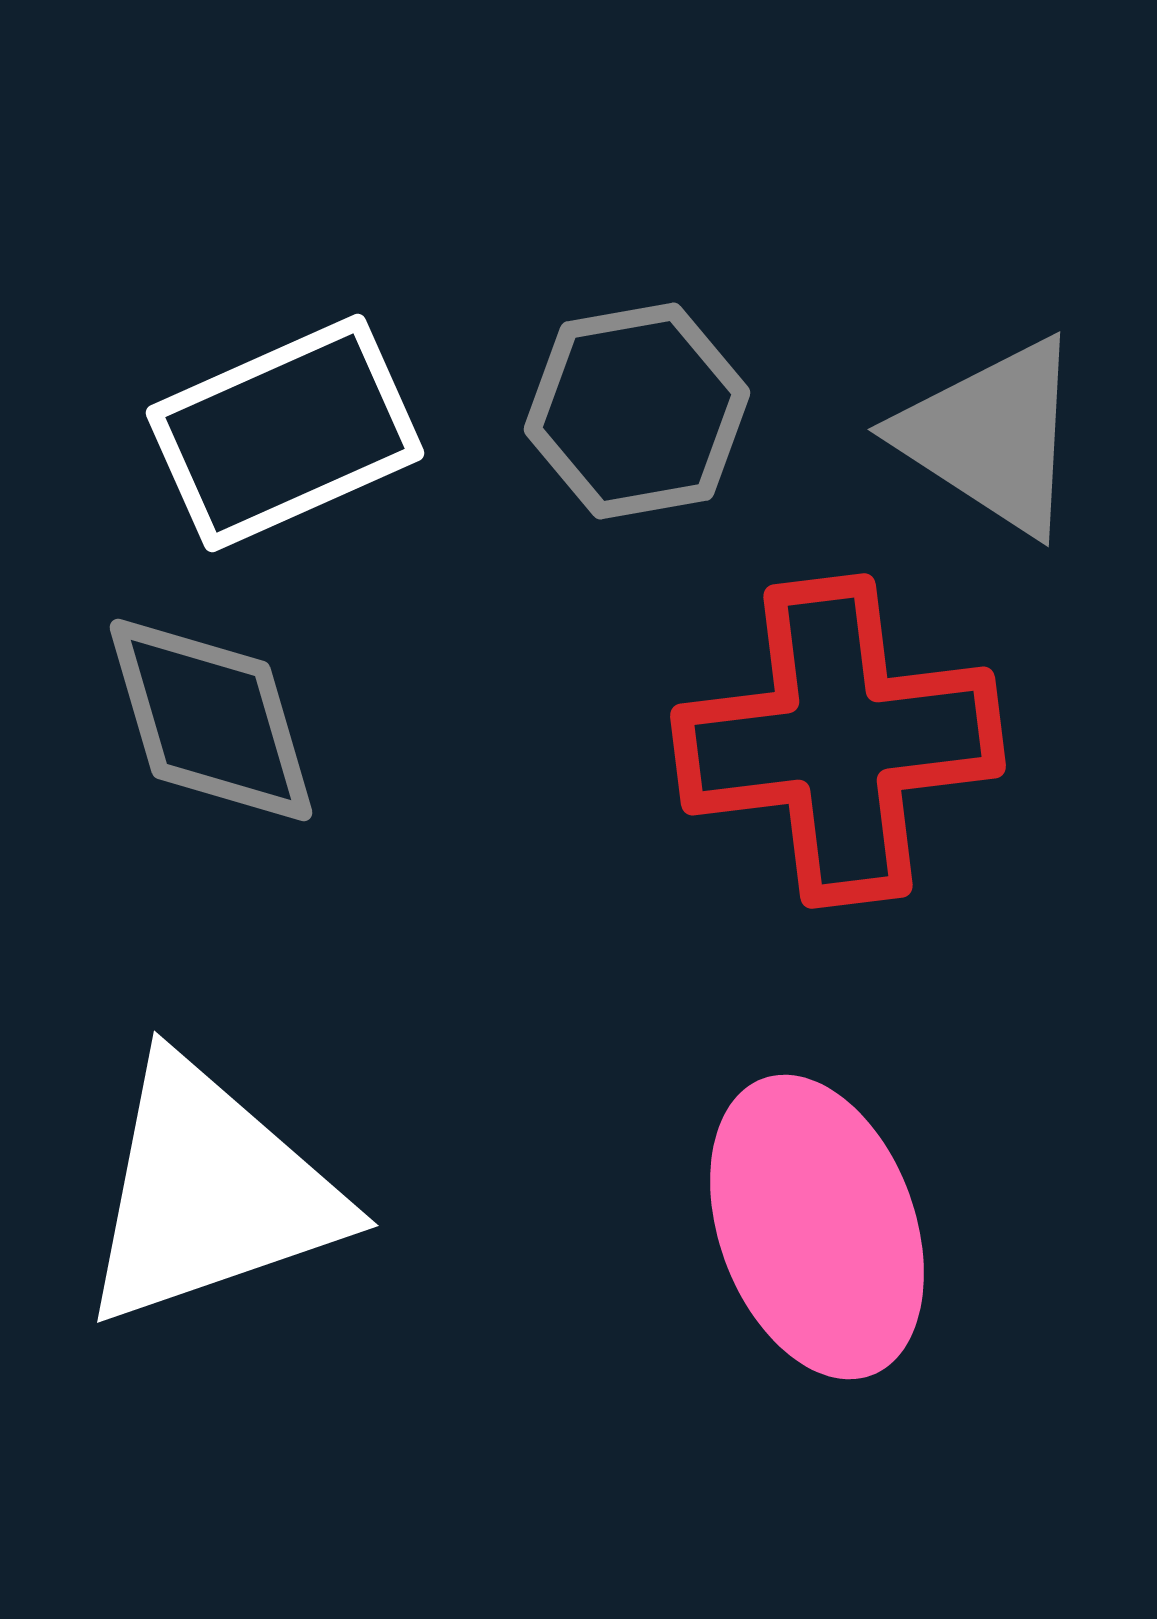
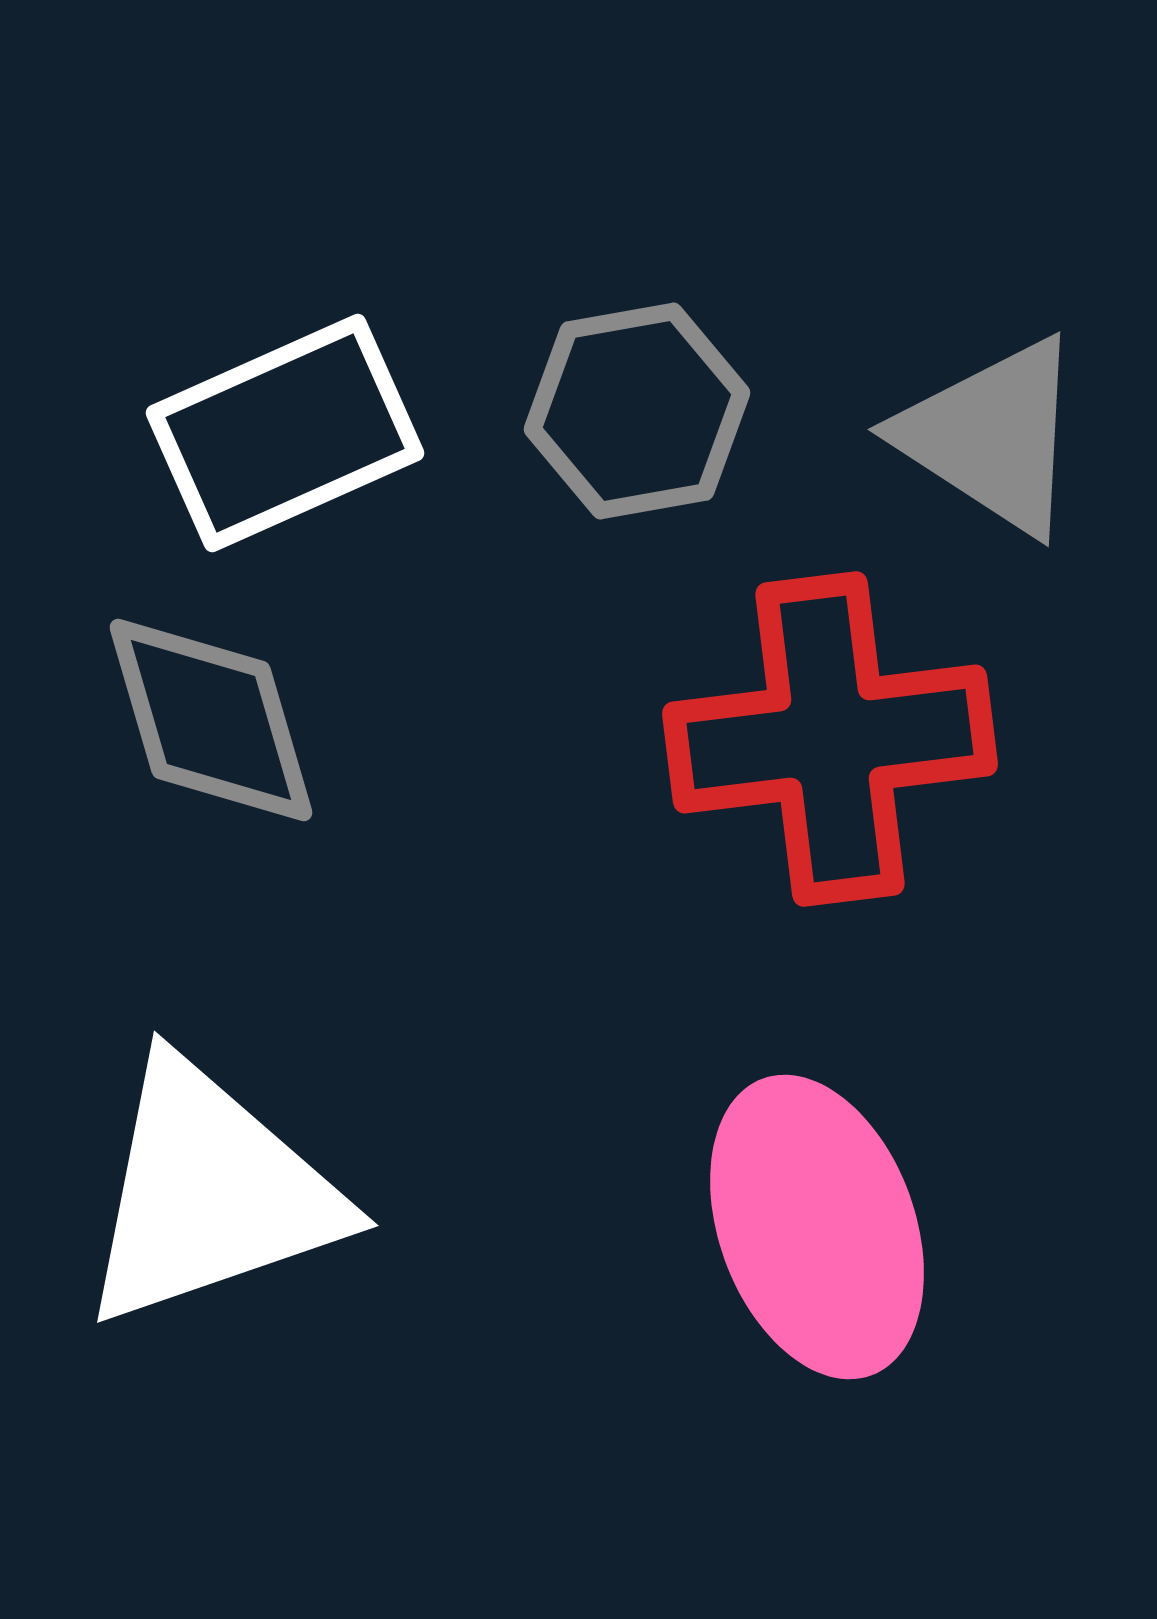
red cross: moved 8 px left, 2 px up
